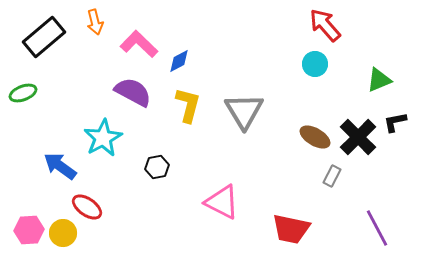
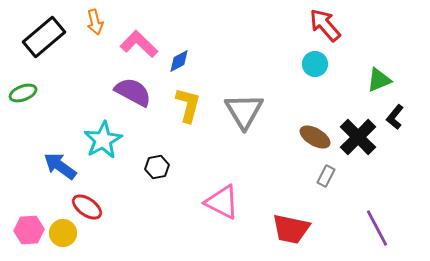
black L-shape: moved 5 px up; rotated 40 degrees counterclockwise
cyan star: moved 2 px down
gray rectangle: moved 6 px left
